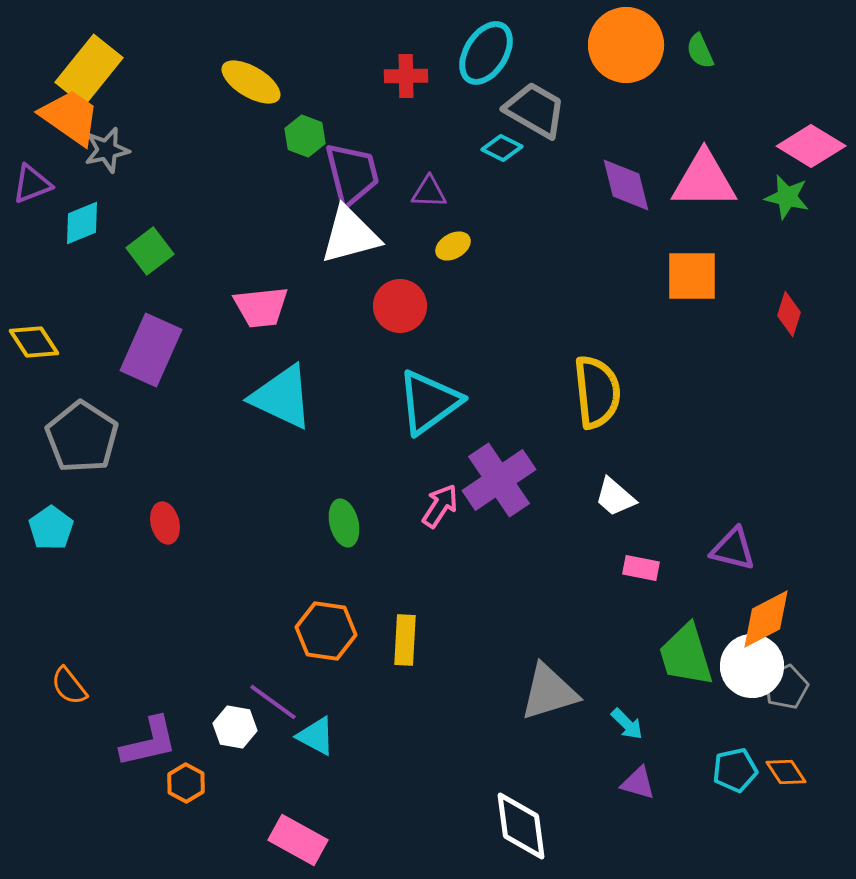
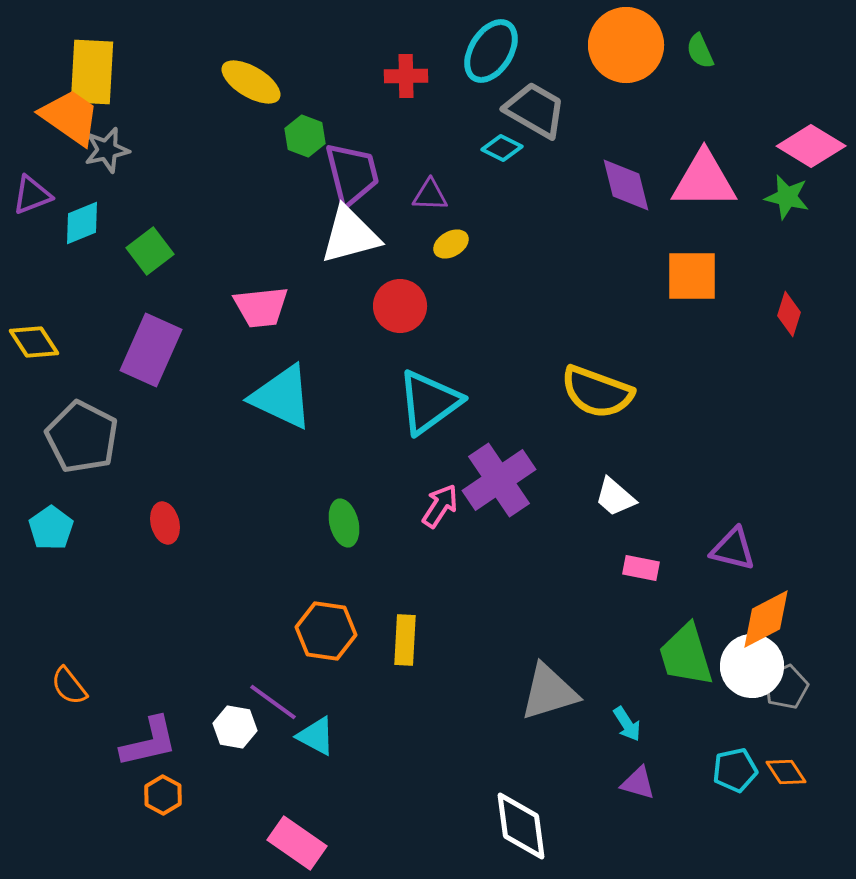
cyan ellipse at (486, 53): moved 5 px right, 2 px up
yellow rectangle at (89, 70): moved 3 px right, 2 px down; rotated 36 degrees counterclockwise
purple triangle at (32, 184): moved 11 px down
purple triangle at (429, 192): moved 1 px right, 3 px down
yellow ellipse at (453, 246): moved 2 px left, 2 px up
yellow semicircle at (597, 392): rotated 116 degrees clockwise
gray pentagon at (82, 437): rotated 6 degrees counterclockwise
cyan arrow at (627, 724): rotated 12 degrees clockwise
orange hexagon at (186, 783): moved 23 px left, 12 px down
pink rectangle at (298, 840): moved 1 px left, 3 px down; rotated 6 degrees clockwise
